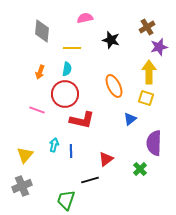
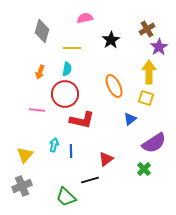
brown cross: moved 2 px down
gray diamond: rotated 10 degrees clockwise
black star: rotated 24 degrees clockwise
purple star: rotated 18 degrees counterclockwise
pink line: rotated 14 degrees counterclockwise
purple semicircle: rotated 125 degrees counterclockwise
green cross: moved 4 px right
green trapezoid: moved 3 px up; rotated 65 degrees counterclockwise
